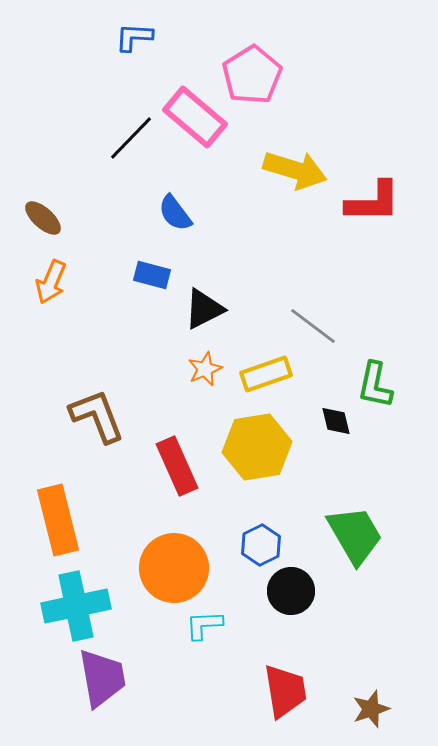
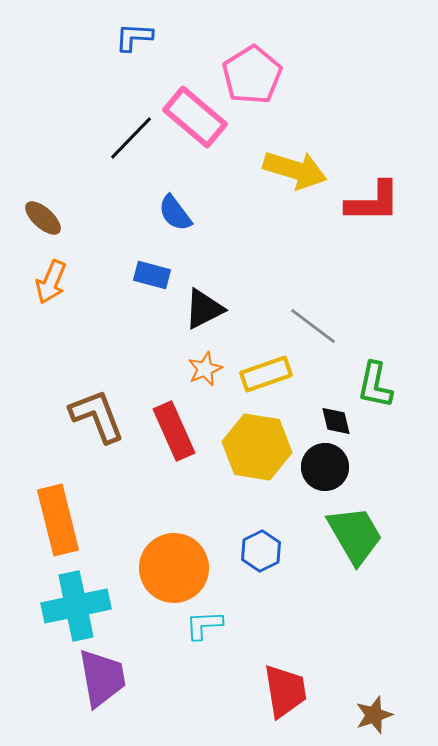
yellow hexagon: rotated 18 degrees clockwise
red rectangle: moved 3 px left, 35 px up
blue hexagon: moved 6 px down
black circle: moved 34 px right, 124 px up
brown star: moved 3 px right, 6 px down
